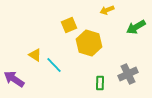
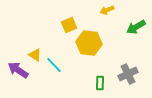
yellow hexagon: rotated 10 degrees counterclockwise
purple arrow: moved 4 px right, 9 px up
